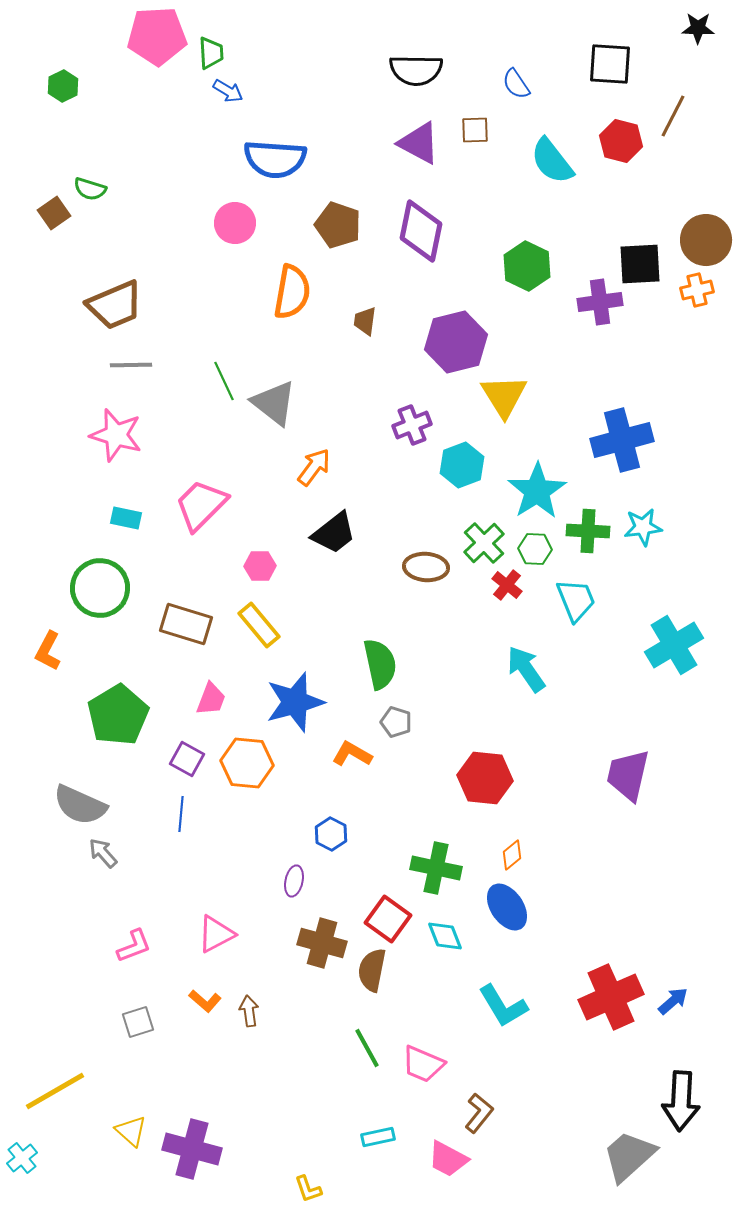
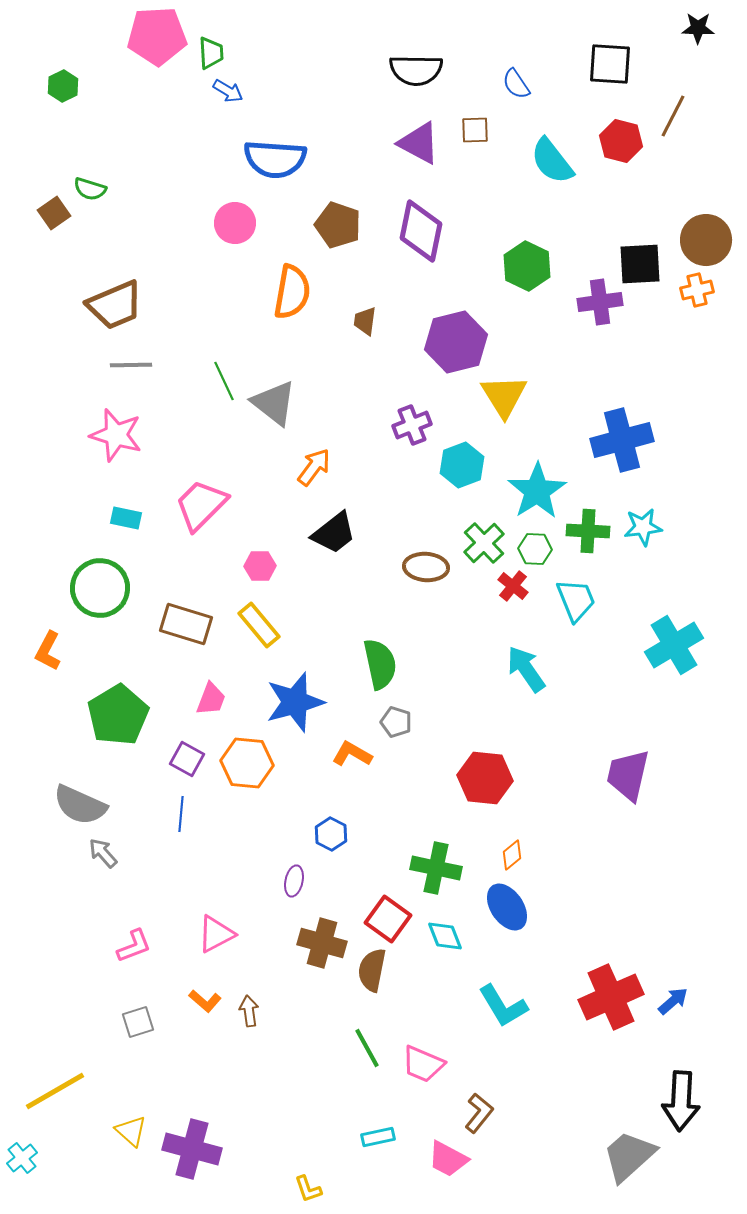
red cross at (507, 585): moved 6 px right, 1 px down
